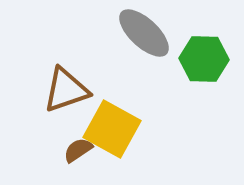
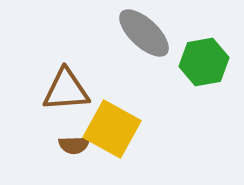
green hexagon: moved 3 px down; rotated 12 degrees counterclockwise
brown triangle: rotated 15 degrees clockwise
brown semicircle: moved 4 px left, 5 px up; rotated 148 degrees counterclockwise
